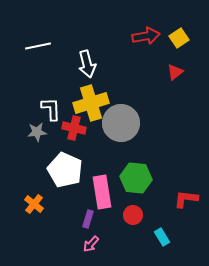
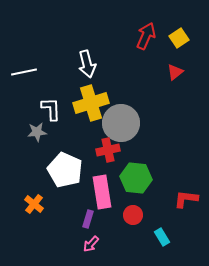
red arrow: rotated 56 degrees counterclockwise
white line: moved 14 px left, 26 px down
red cross: moved 34 px right, 22 px down; rotated 25 degrees counterclockwise
